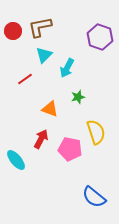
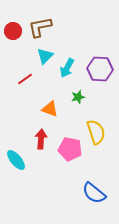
purple hexagon: moved 32 px down; rotated 15 degrees counterclockwise
cyan triangle: moved 1 px right, 1 px down
red arrow: rotated 24 degrees counterclockwise
blue semicircle: moved 4 px up
